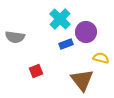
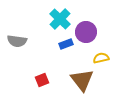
gray semicircle: moved 2 px right, 4 px down
yellow semicircle: rotated 28 degrees counterclockwise
red square: moved 6 px right, 9 px down
